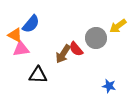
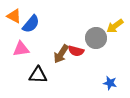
yellow arrow: moved 3 px left
orange triangle: moved 1 px left, 19 px up
red semicircle: moved 2 px down; rotated 35 degrees counterclockwise
brown arrow: moved 2 px left
blue star: moved 1 px right, 3 px up
